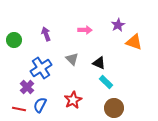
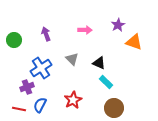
purple cross: rotated 24 degrees clockwise
